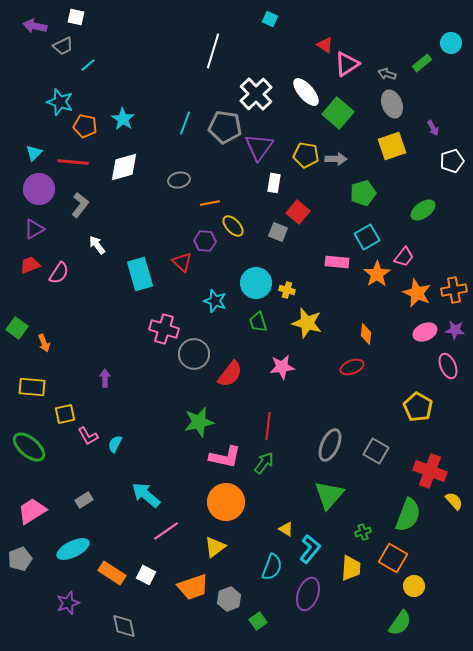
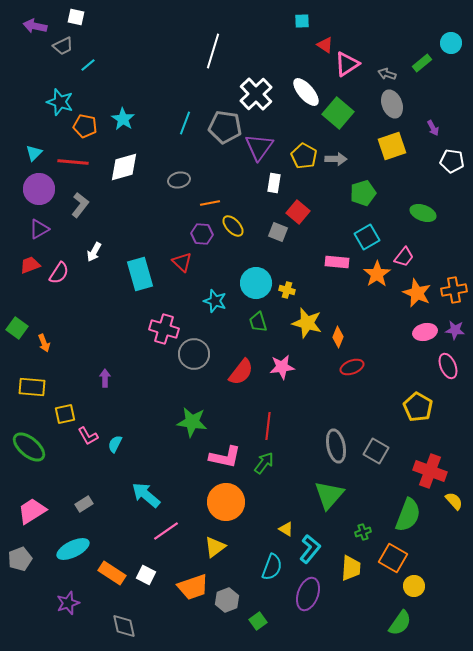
cyan square at (270, 19): moved 32 px right, 2 px down; rotated 28 degrees counterclockwise
yellow pentagon at (306, 155): moved 2 px left, 1 px down; rotated 20 degrees clockwise
white pentagon at (452, 161): rotated 25 degrees clockwise
green ellipse at (423, 210): moved 3 px down; rotated 55 degrees clockwise
purple triangle at (34, 229): moved 5 px right
purple hexagon at (205, 241): moved 3 px left, 7 px up
white arrow at (97, 245): moved 3 px left, 7 px down; rotated 114 degrees counterclockwise
pink ellipse at (425, 332): rotated 10 degrees clockwise
orange diamond at (366, 334): moved 28 px left, 3 px down; rotated 15 degrees clockwise
red semicircle at (230, 374): moved 11 px right, 2 px up
green star at (199, 422): moved 7 px left; rotated 20 degrees clockwise
gray ellipse at (330, 445): moved 6 px right, 1 px down; rotated 36 degrees counterclockwise
gray rectangle at (84, 500): moved 4 px down
gray hexagon at (229, 599): moved 2 px left, 1 px down
